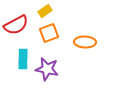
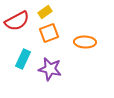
yellow rectangle: moved 1 px down
red semicircle: moved 1 px right, 4 px up
cyan rectangle: rotated 24 degrees clockwise
purple star: moved 3 px right
